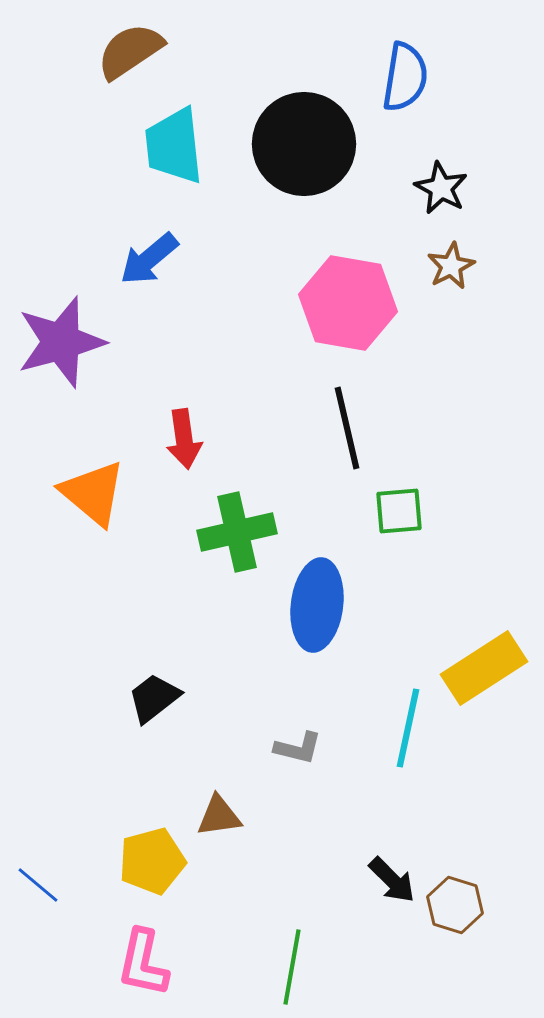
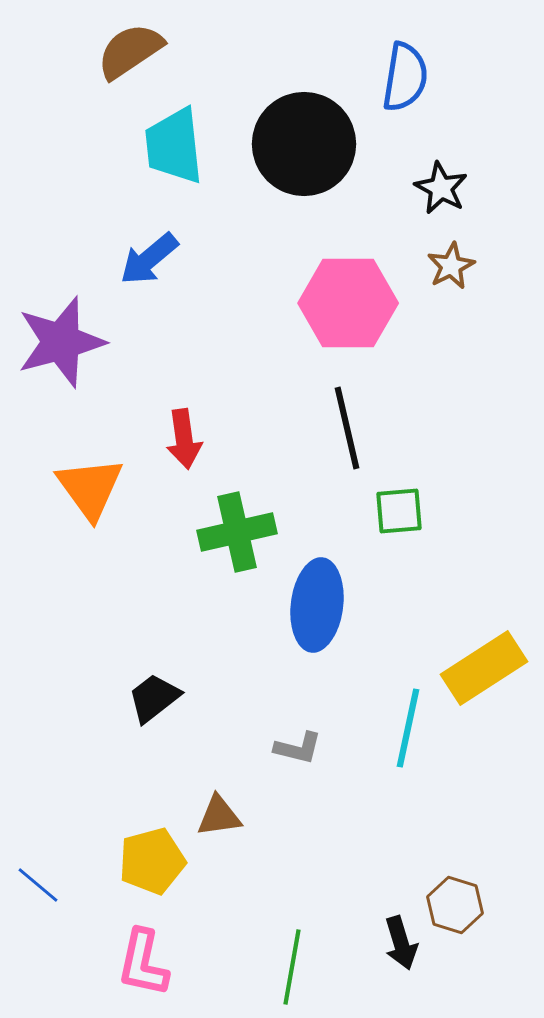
pink hexagon: rotated 10 degrees counterclockwise
orange triangle: moved 3 px left, 5 px up; rotated 14 degrees clockwise
black arrow: moved 9 px right, 63 px down; rotated 28 degrees clockwise
